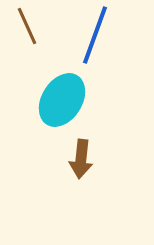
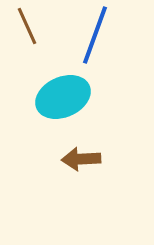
cyan ellipse: moved 1 px right, 3 px up; rotated 34 degrees clockwise
brown arrow: rotated 81 degrees clockwise
